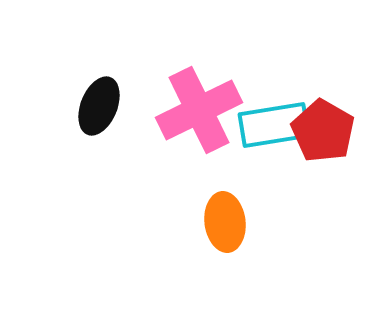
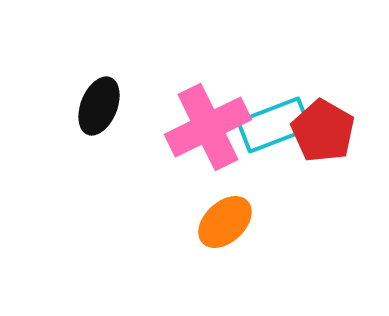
pink cross: moved 9 px right, 17 px down
cyan rectangle: rotated 12 degrees counterclockwise
orange ellipse: rotated 54 degrees clockwise
